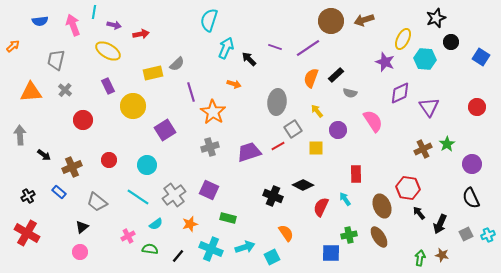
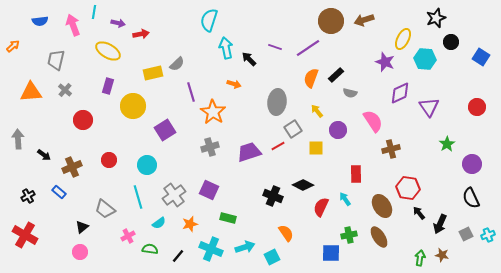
purple arrow at (114, 25): moved 4 px right, 2 px up
cyan arrow at (226, 48): rotated 35 degrees counterclockwise
purple rectangle at (108, 86): rotated 42 degrees clockwise
gray arrow at (20, 135): moved 2 px left, 4 px down
brown cross at (423, 149): moved 32 px left; rotated 12 degrees clockwise
cyan line at (138, 197): rotated 40 degrees clockwise
gray trapezoid at (97, 202): moved 8 px right, 7 px down
brown ellipse at (382, 206): rotated 10 degrees counterclockwise
cyan semicircle at (156, 224): moved 3 px right, 1 px up
red cross at (27, 233): moved 2 px left, 2 px down
